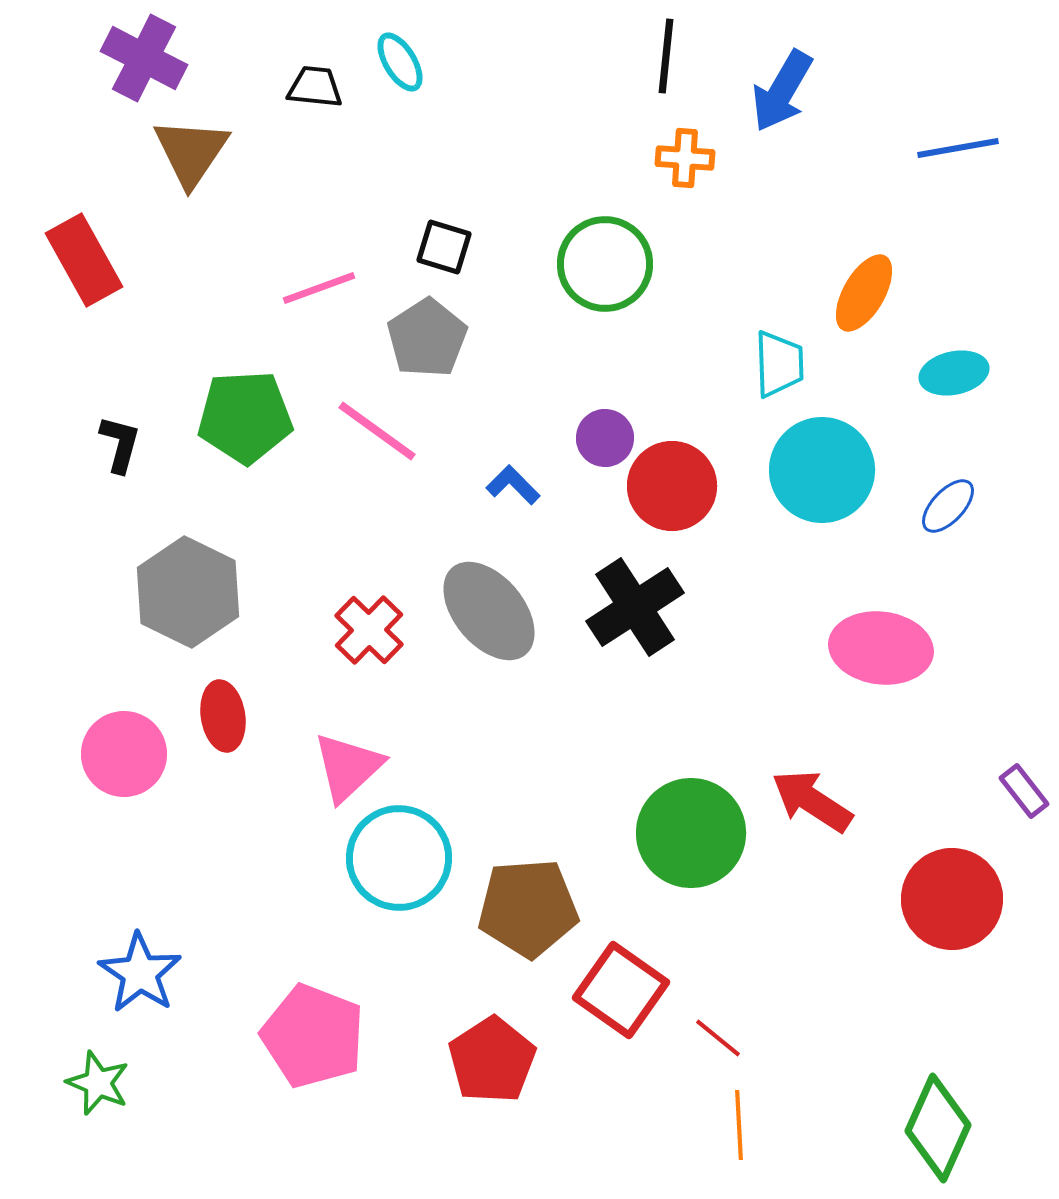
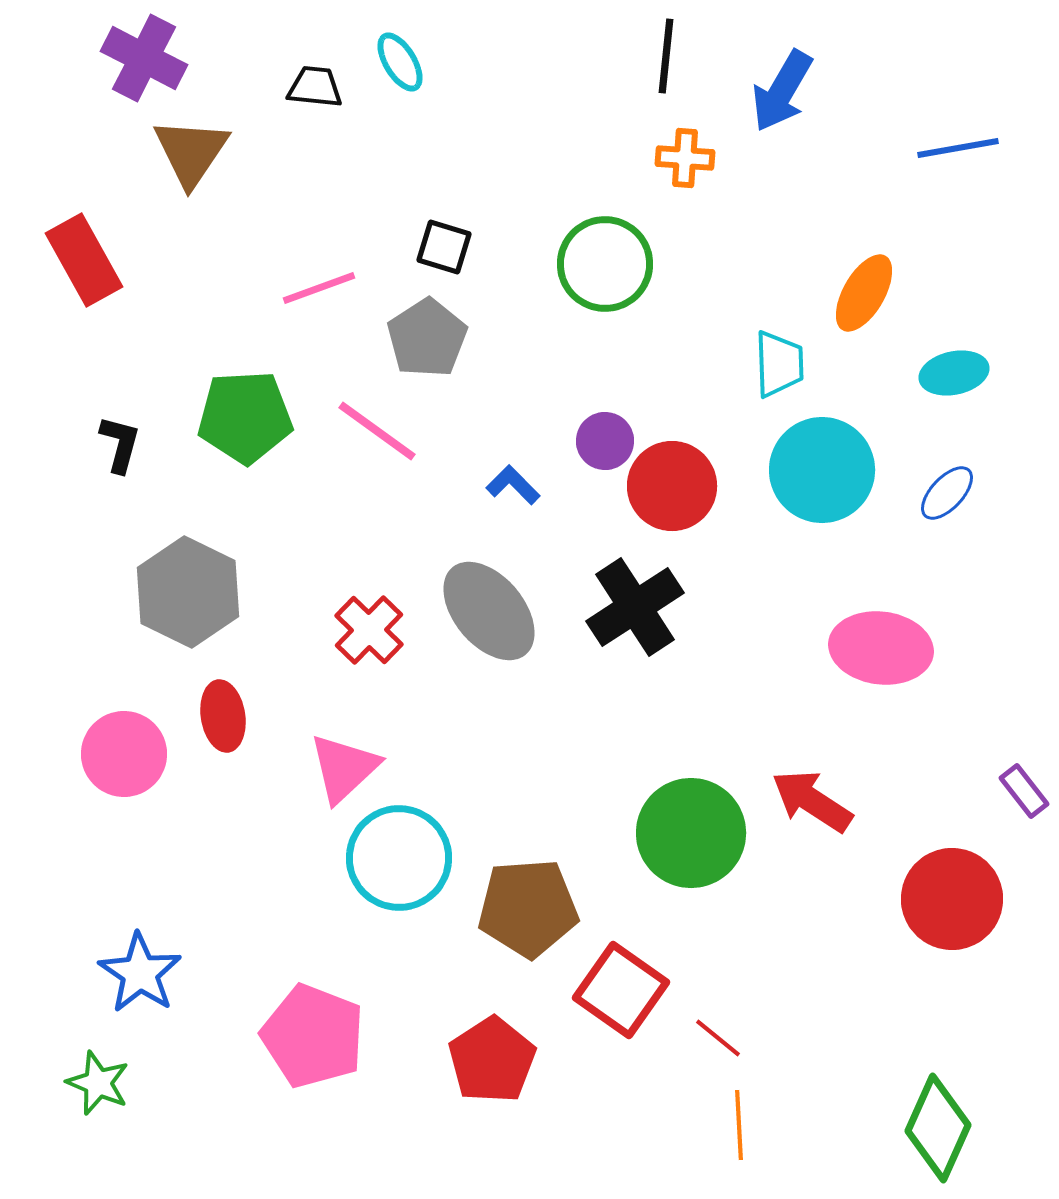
purple circle at (605, 438): moved 3 px down
blue ellipse at (948, 506): moved 1 px left, 13 px up
pink triangle at (348, 767): moved 4 px left, 1 px down
